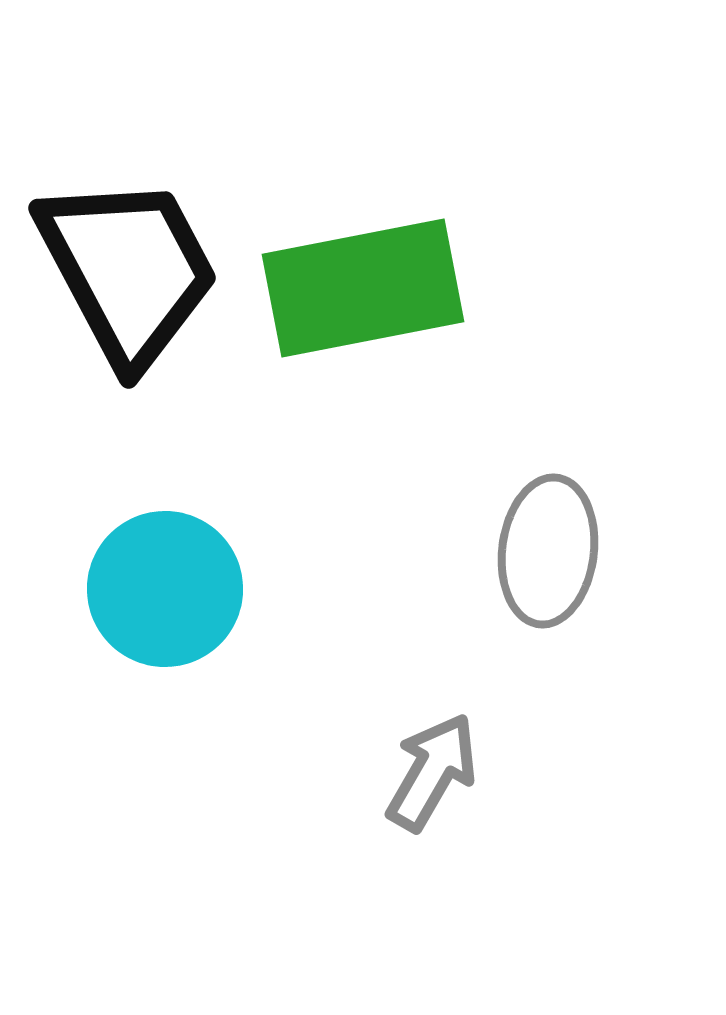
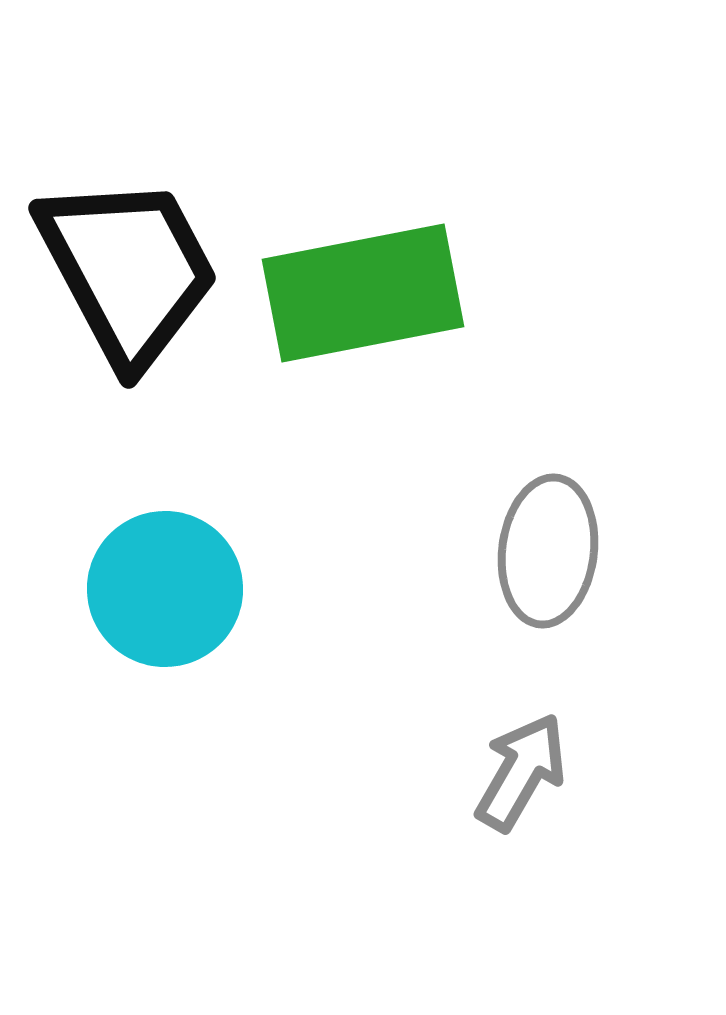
green rectangle: moved 5 px down
gray arrow: moved 89 px right
